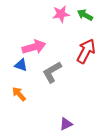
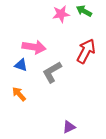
green arrow: moved 1 px left, 4 px up
pink arrow: rotated 25 degrees clockwise
purple triangle: moved 3 px right, 3 px down
